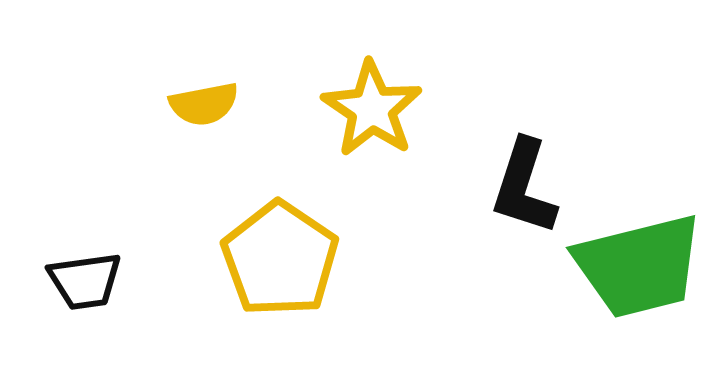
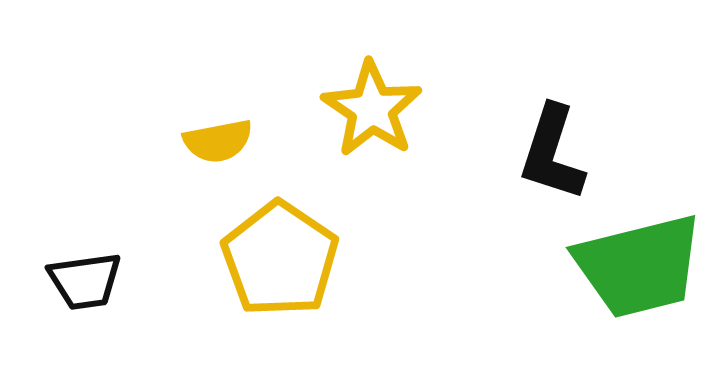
yellow semicircle: moved 14 px right, 37 px down
black L-shape: moved 28 px right, 34 px up
